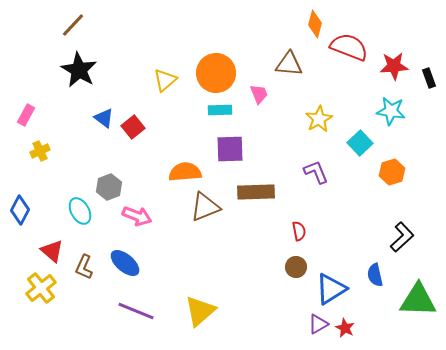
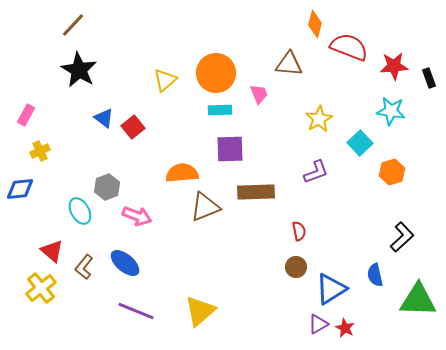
orange semicircle at (185, 172): moved 3 px left, 1 px down
purple L-shape at (316, 172): rotated 92 degrees clockwise
gray hexagon at (109, 187): moved 2 px left
blue diamond at (20, 210): moved 21 px up; rotated 56 degrees clockwise
brown L-shape at (84, 267): rotated 15 degrees clockwise
